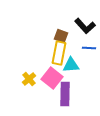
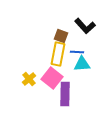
blue line: moved 12 px left, 4 px down
yellow rectangle: moved 1 px left, 1 px down
cyan triangle: moved 11 px right, 1 px up
